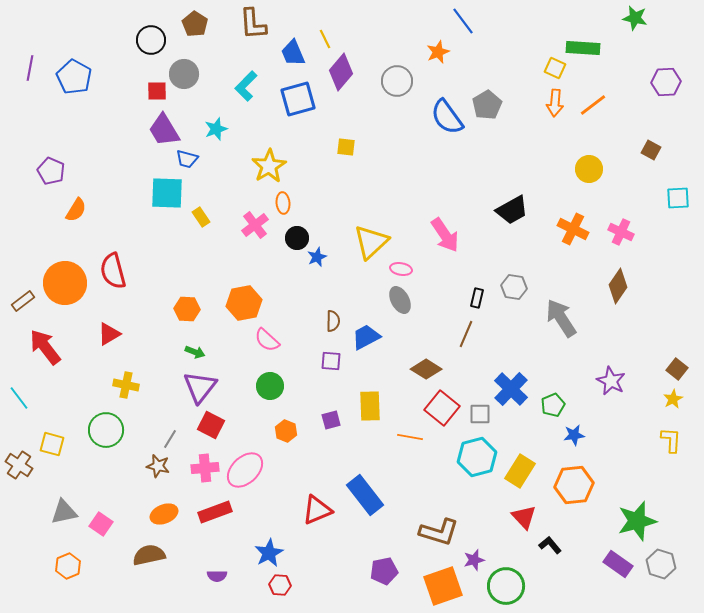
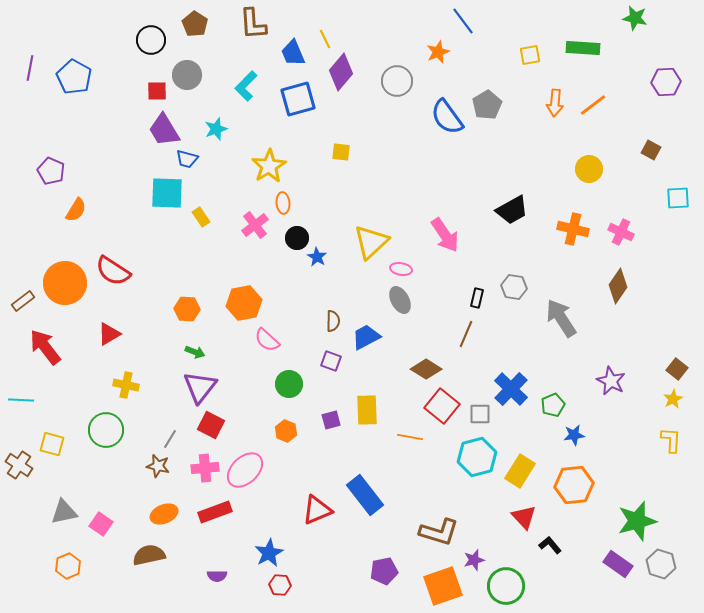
yellow square at (555, 68): moved 25 px left, 13 px up; rotated 35 degrees counterclockwise
gray circle at (184, 74): moved 3 px right, 1 px down
yellow square at (346, 147): moved 5 px left, 5 px down
orange cross at (573, 229): rotated 12 degrees counterclockwise
blue star at (317, 257): rotated 18 degrees counterclockwise
red semicircle at (113, 271): rotated 42 degrees counterclockwise
purple square at (331, 361): rotated 15 degrees clockwise
green circle at (270, 386): moved 19 px right, 2 px up
cyan line at (19, 398): moved 2 px right, 2 px down; rotated 50 degrees counterclockwise
yellow rectangle at (370, 406): moved 3 px left, 4 px down
red square at (442, 408): moved 2 px up
